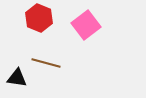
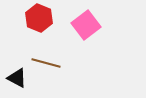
black triangle: rotated 20 degrees clockwise
